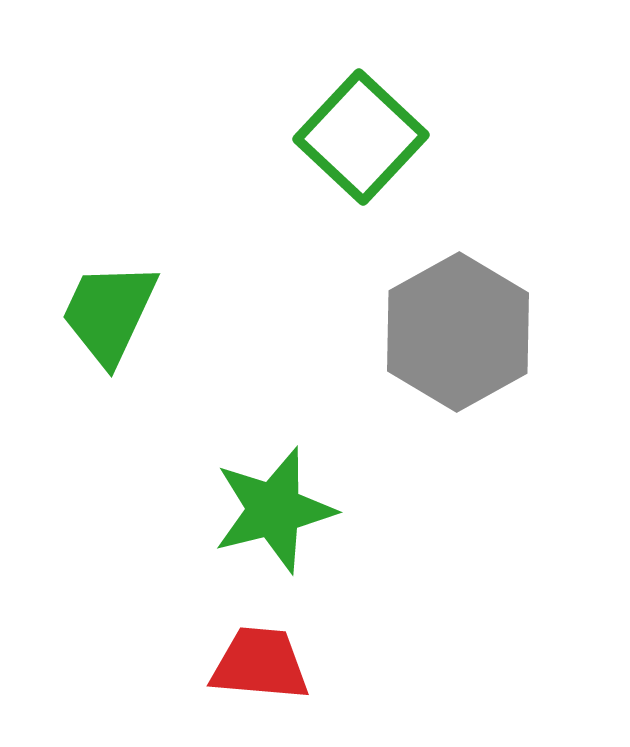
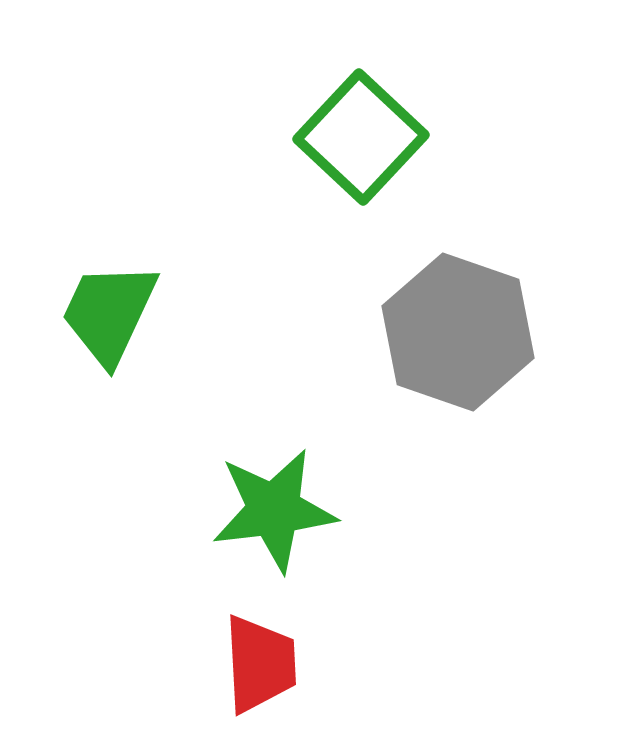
gray hexagon: rotated 12 degrees counterclockwise
green star: rotated 7 degrees clockwise
red trapezoid: rotated 82 degrees clockwise
